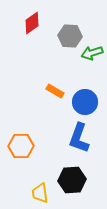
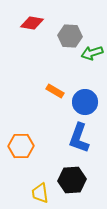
red diamond: rotated 45 degrees clockwise
